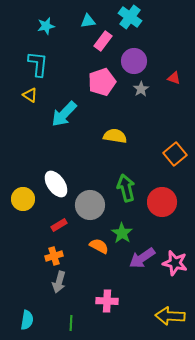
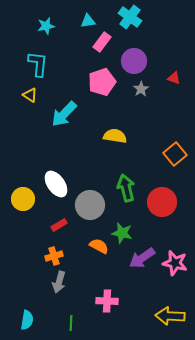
pink rectangle: moved 1 px left, 1 px down
green star: rotated 20 degrees counterclockwise
